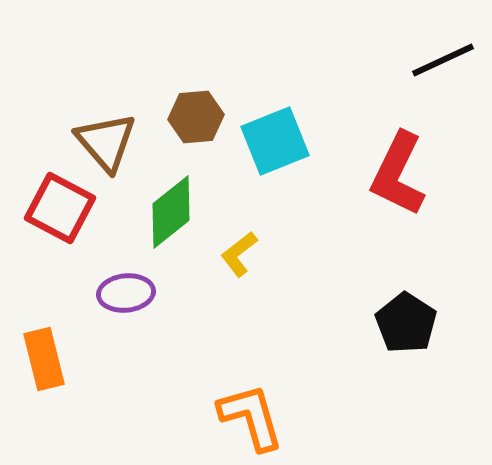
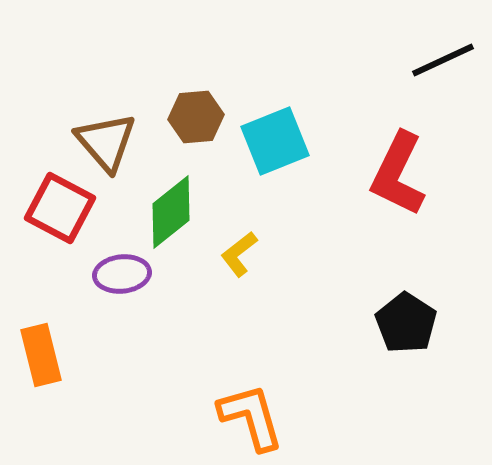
purple ellipse: moved 4 px left, 19 px up
orange rectangle: moved 3 px left, 4 px up
